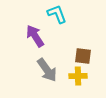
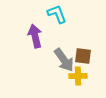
purple arrow: rotated 20 degrees clockwise
gray arrow: moved 17 px right, 10 px up
